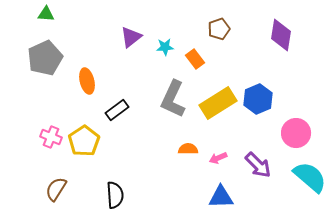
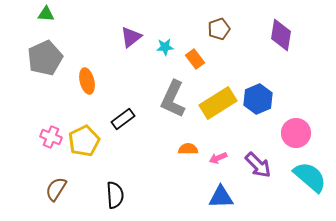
black rectangle: moved 6 px right, 9 px down
yellow pentagon: rotated 8 degrees clockwise
